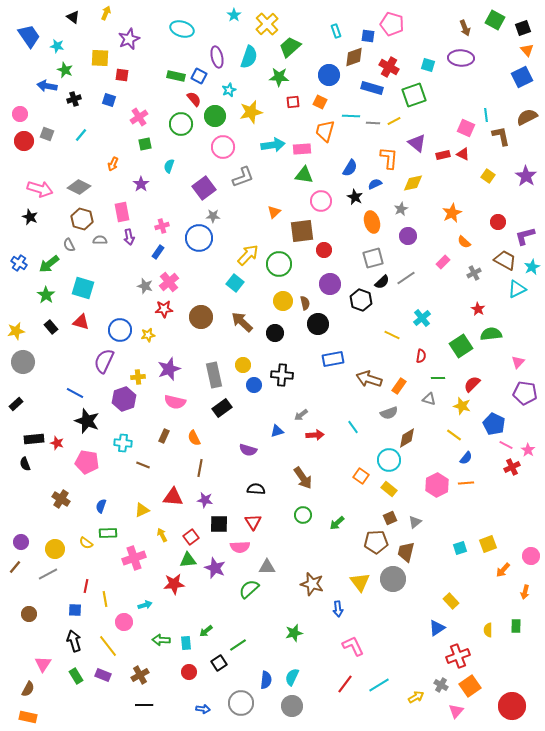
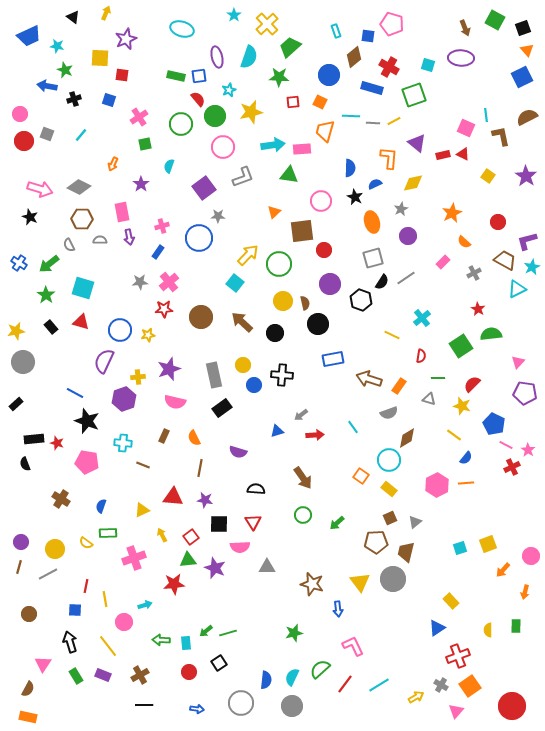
blue trapezoid at (29, 36): rotated 100 degrees clockwise
purple star at (129, 39): moved 3 px left
brown diamond at (354, 57): rotated 20 degrees counterclockwise
blue square at (199, 76): rotated 35 degrees counterclockwise
red semicircle at (194, 99): moved 4 px right
blue semicircle at (350, 168): rotated 30 degrees counterclockwise
green triangle at (304, 175): moved 15 px left
gray star at (213, 216): moved 5 px right
brown hexagon at (82, 219): rotated 15 degrees counterclockwise
purple L-shape at (525, 236): moved 2 px right, 5 px down
black semicircle at (382, 282): rotated 14 degrees counterclockwise
gray star at (145, 286): moved 5 px left, 4 px up; rotated 21 degrees counterclockwise
purple semicircle at (248, 450): moved 10 px left, 2 px down
brown line at (15, 567): moved 4 px right; rotated 24 degrees counterclockwise
green semicircle at (249, 589): moved 71 px right, 80 px down
black arrow at (74, 641): moved 4 px left, 1 px down
green line at (238, 645): moved 10 px left, 12 px up; rotated 18 degrees clockwise
blue arrow at (203, 709): moved 6 px left
